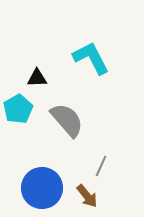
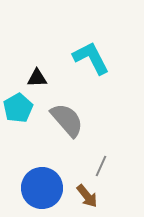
cyan pentagon: moved 1 px up
